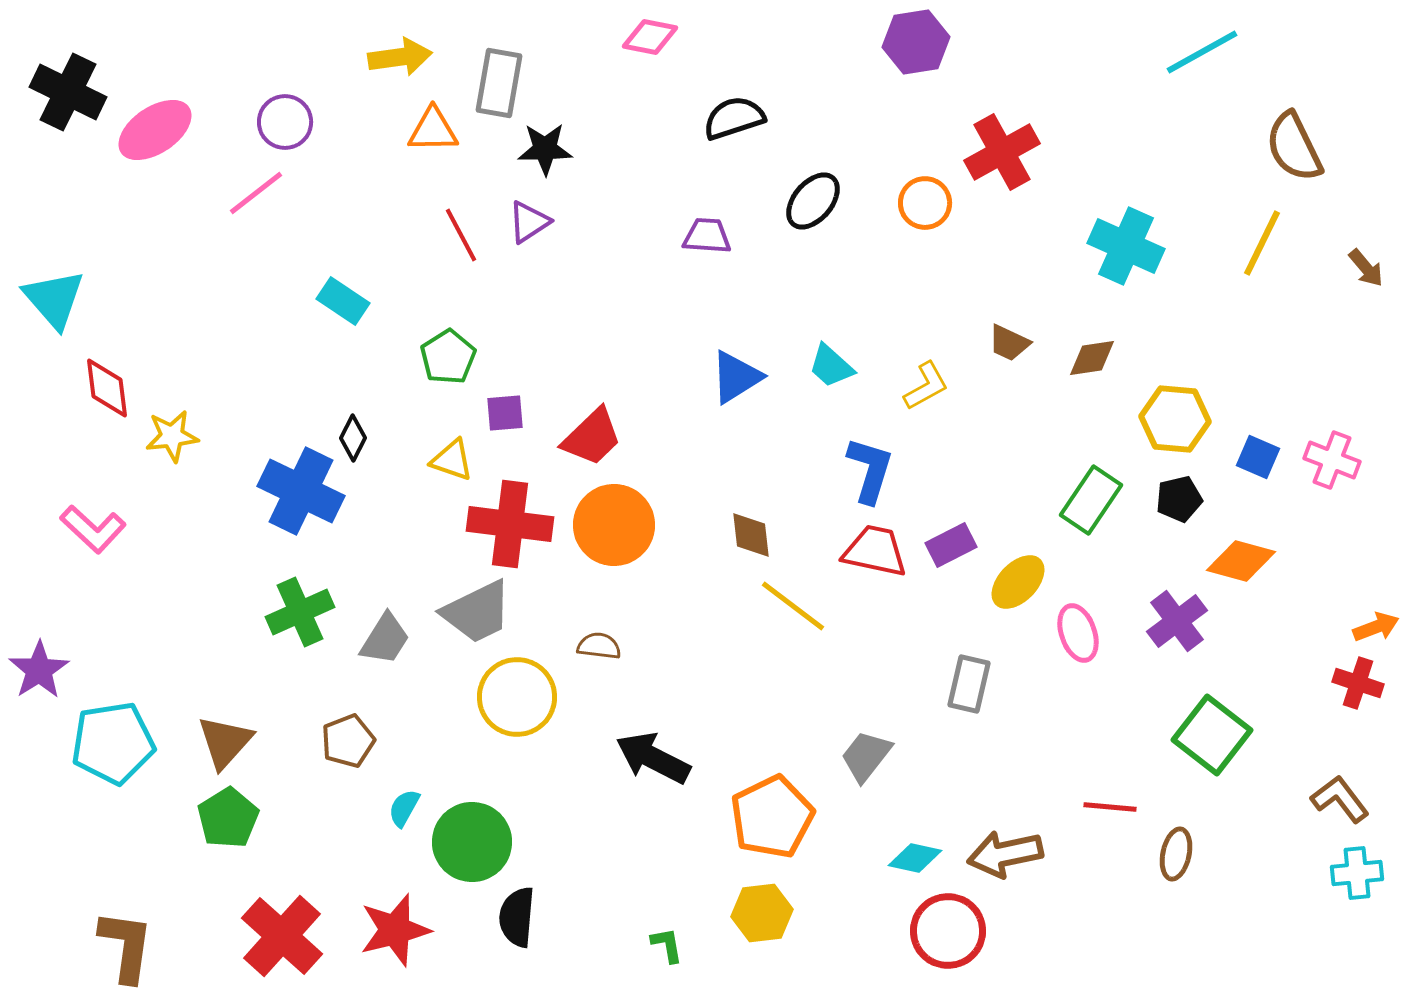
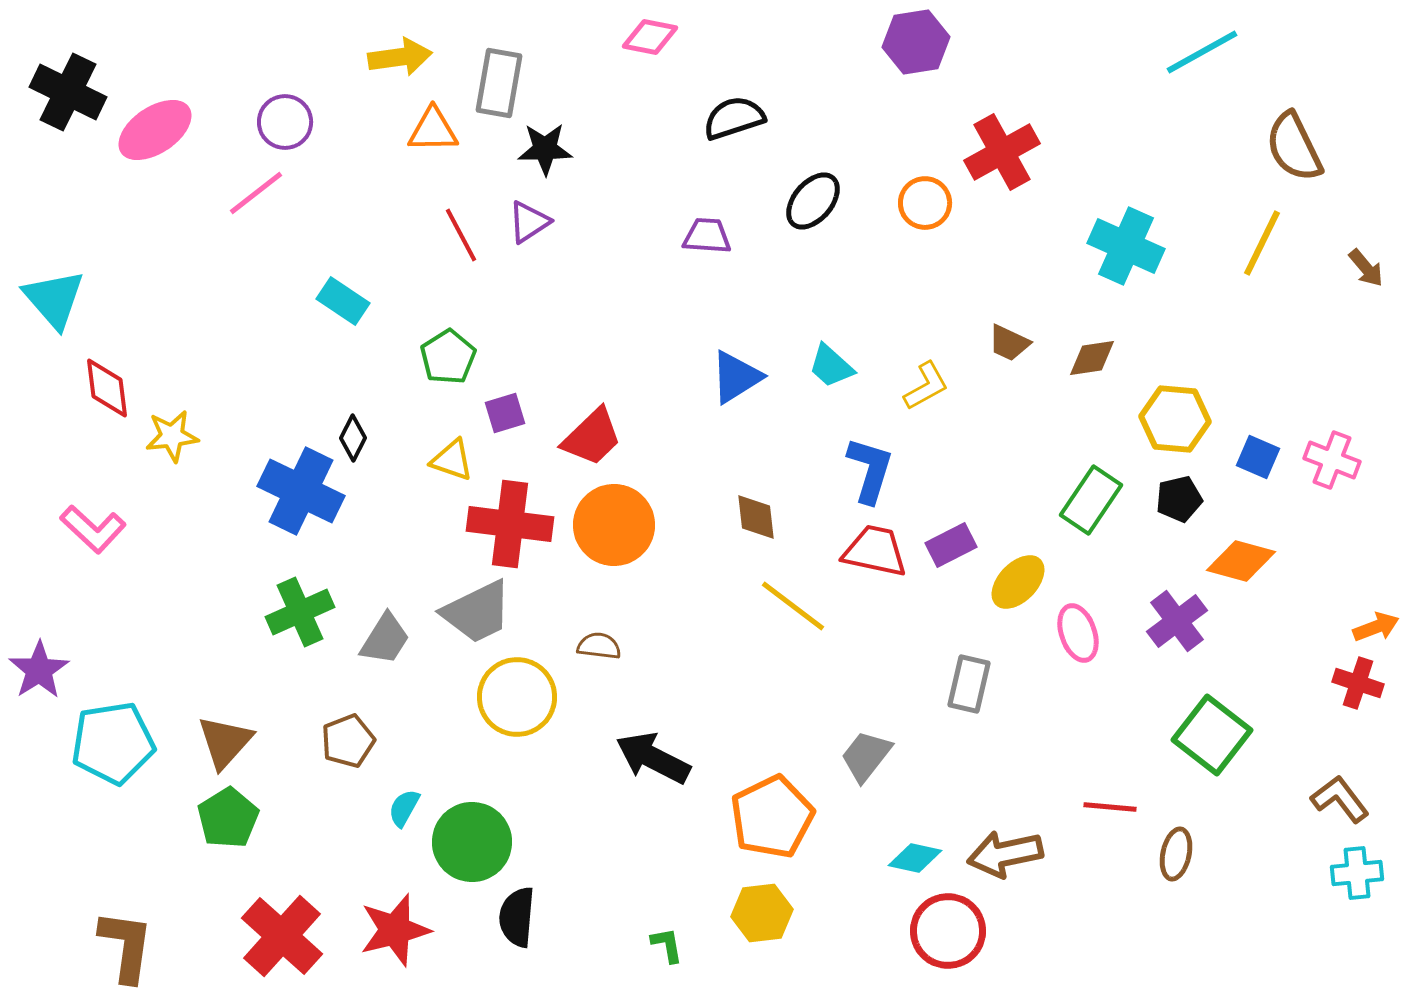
purple square at (505, 413): rotated 12 degrees counterclockwise
brown diamond at (751, 535): moved 5 px right, 18 px up
